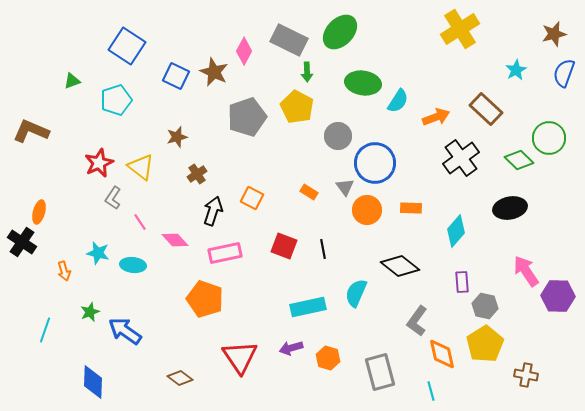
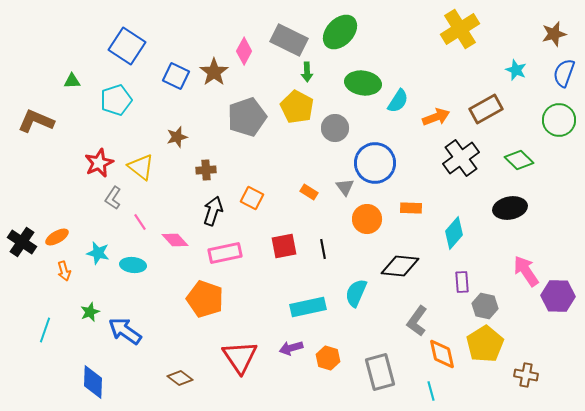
cyan star at (516, 70): rotated 20 degrees counterclockwise
brown star at (214, 72): rotated 12 degrees clockwise
green triangle at (72, 81): rotated 18 degrees clockwise
brown rectangle at (486, 109): rotated 72 degrees counterclockwise
brown L-shape at (31, 131): moved 5 px right, 10 px up
gray circle at (338, 136): moved 3 px left, 8 px up
green circle at (549, 138): moved 10 px right, 18 px up
brown cross at (197, 174): moved 9 px right, 4 px up; rotated 30 degrees clockwise
orange circle at (367, 210): moved 9 px down
orange ellipse at (39, 212): moved 18 px right, 25 px down; rotated 45 degrees clockwise
cyan diamond at (456, 231): moved 2 px left, 2 px down
red square at (284, 246): rotated 32 degrees counterclockwise
black diamond at (400, 266): rotated 33 degrees counterclockwise
